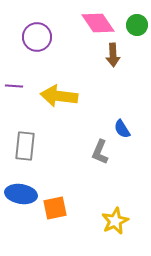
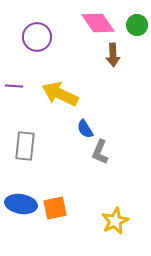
yellow arrow: moved 1 px right, 2 px up; rotated 18 degrees clockwise
blue semicircle: moved 37 px left
blue ellipse: moved 10 px down
